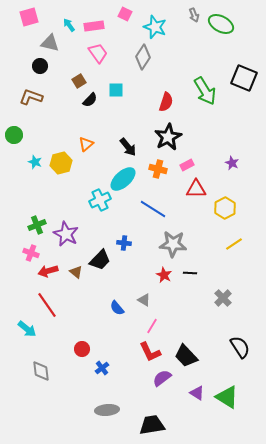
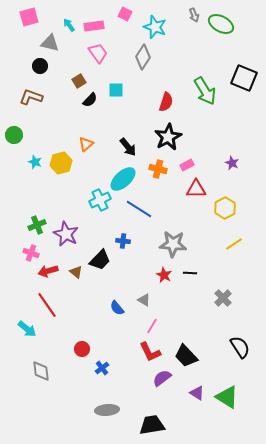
blue line at (153, 209): moved 14 px left
blue cross at (124, 243): moved 1 px left, 2 px up
